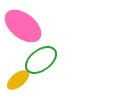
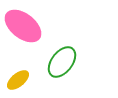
green ellipse: moved 21 px right, 2 px down; rotated 16 degrees counterclockwise
